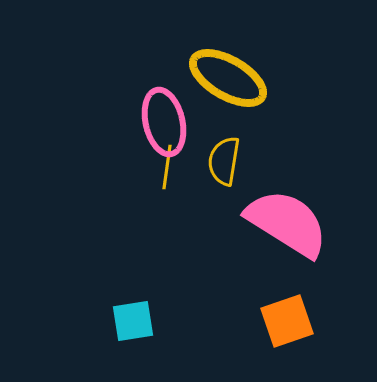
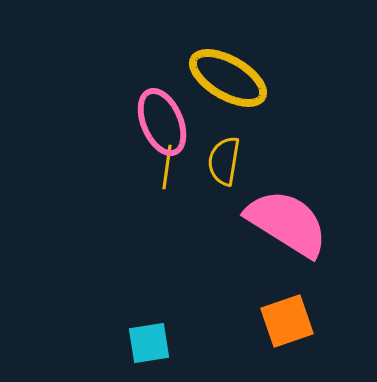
pink ellipse: moved 2 px left; rotated 10 degrees counterclockwise
cyan square: moved 16 px right, 22 px down
